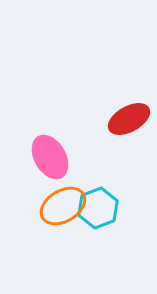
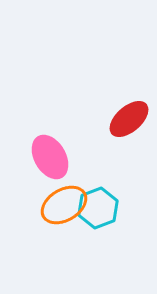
red ellipse: rotated 12 degrees counterclockwise
orange ellipse: moved 1 px right, 1 px up
